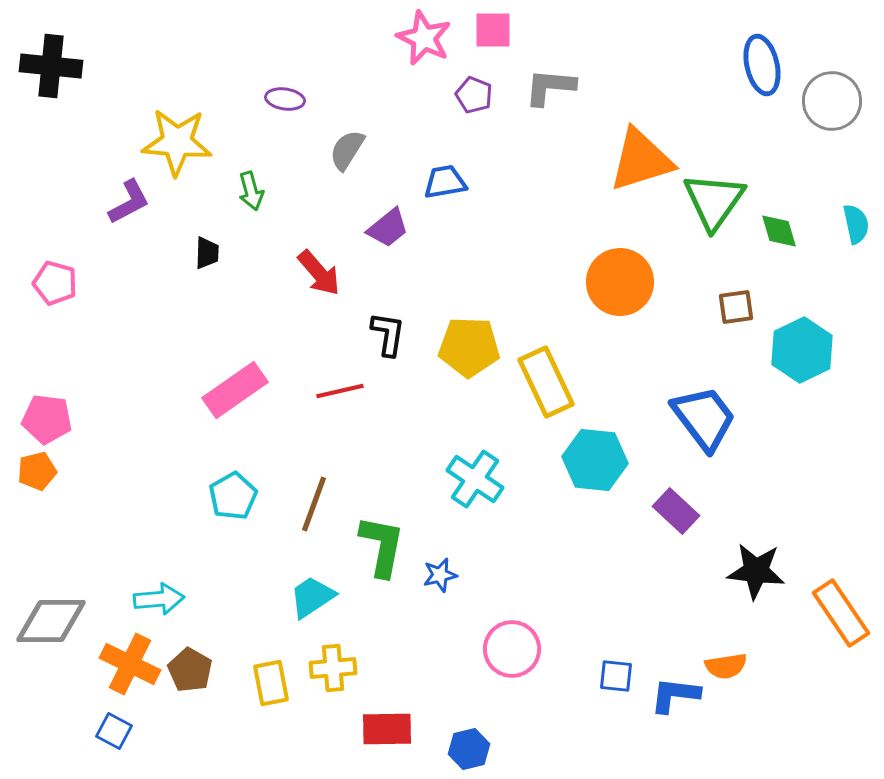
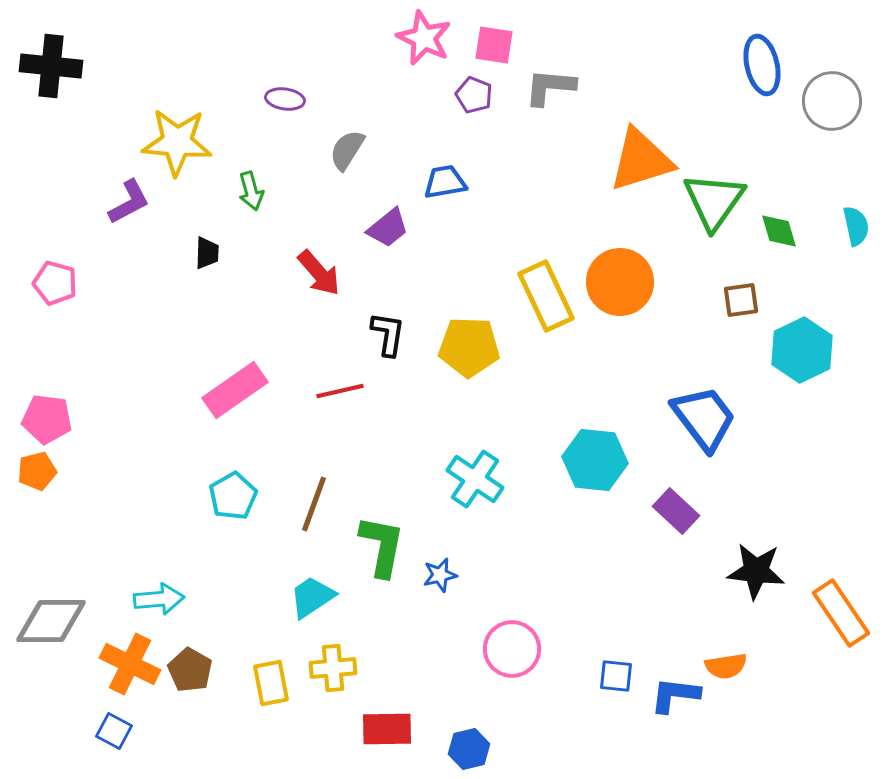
pink square at (493, 30): moved 1 px right, 15 px down; rotated 9 degrees clockwise
cyan semicircle at (856, 224): moved 2 px down
brown square at (736, 307): moved 5 px right, 7 px up
yellow rectangle at (546, 382): moved 86 px up
